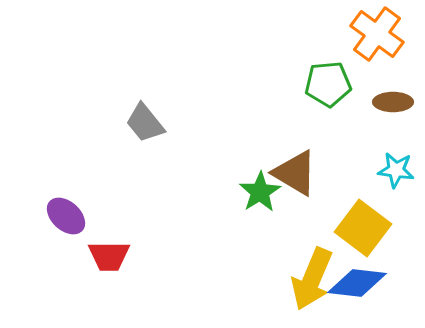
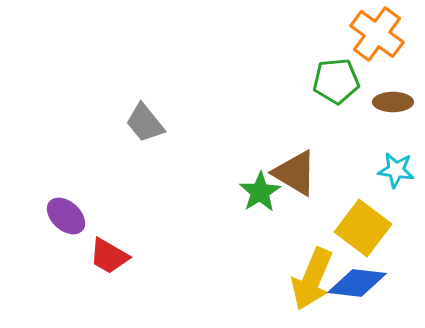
green pentagon: moved 8 px right, 3 px up
red trapezoid: rotated 30 degrees clockwise
